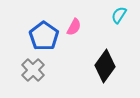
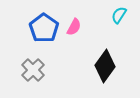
blue pentagon: moved 8 px up
